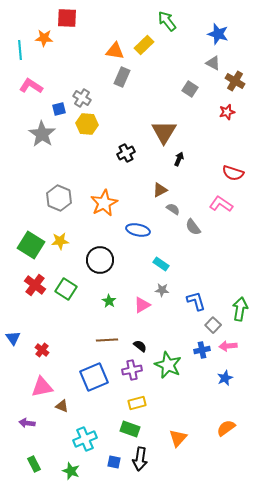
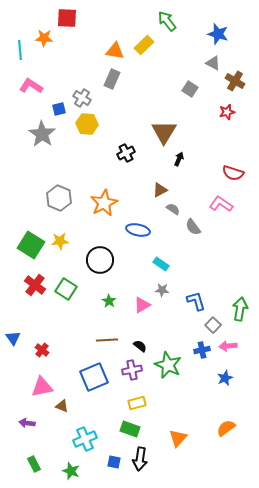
gray rectangle at (122, 77): moved 10 px left, 2 px down
